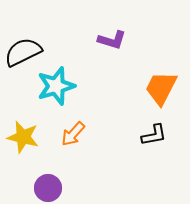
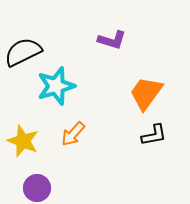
orange trapezoid: moved 15 px left, 5 px down; rotated 9 degrees clockwise
yellow star: moved 4 px down; rotated 8 degrees clockwise
purple circle: moved 11 px left
